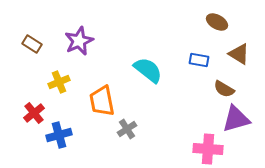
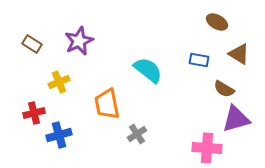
orange trapezoid: moved 5 px right, 3 px down
red cross: rotated 25 degrees clockwise
gray cross: moved 10 px right, 5 px down
pink cross: moved 1 px left, 1 px up
